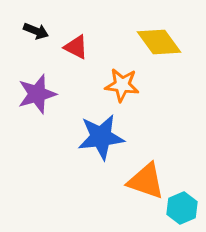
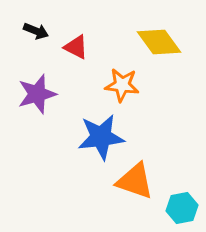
orange triangle: moved 11 px left
cyan hexagon: rotated 12 degrees clockwise
